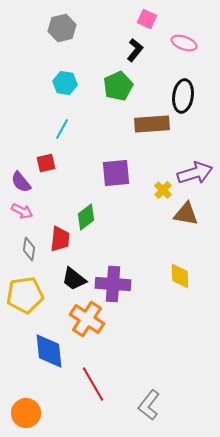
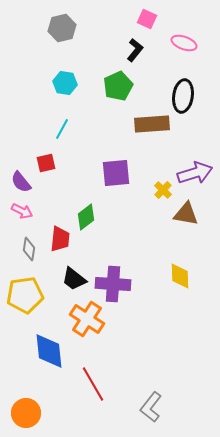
gray L-shape: moved 2 px right, 2 px down
